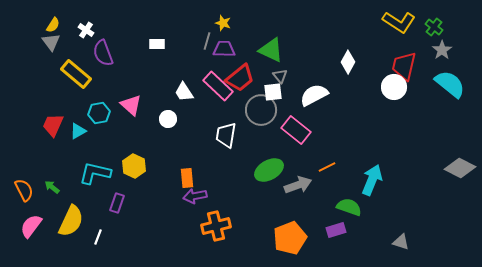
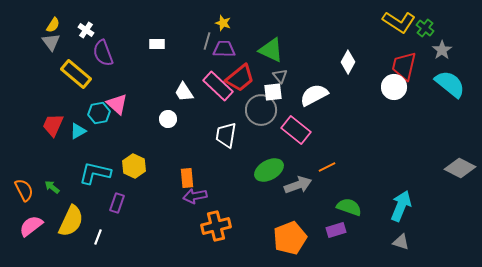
green cross at (434, 27): moved 9 px left, 1 px down
pink triangle at (131, 105): moved 14 px left, 1 px up
cyan arrow at (372, 180): moved 29 px right, 26 px down
pink semicircle at (31, 226): rotated 15 degrees clockwise
